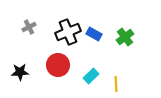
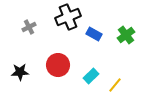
black cross: moved 15 px up
green cross: moved 1 px right, 2 px up
yellow line: moved 1 px left, 1 px down; rotated 42 degrees clockwise
